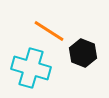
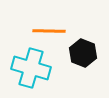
orange line: rotated 32 degrees counterclockwise
